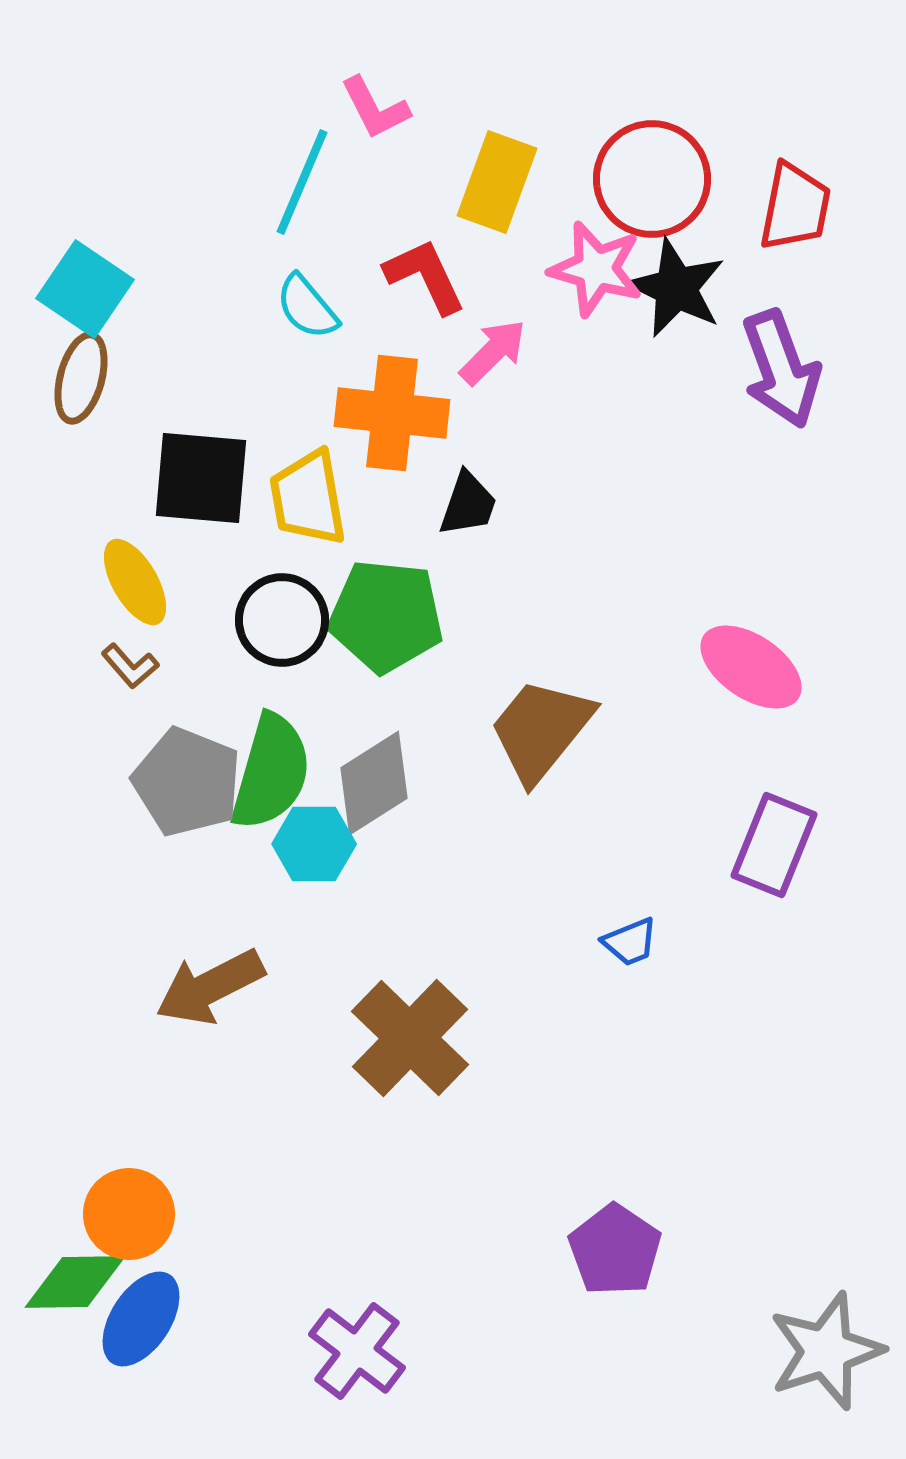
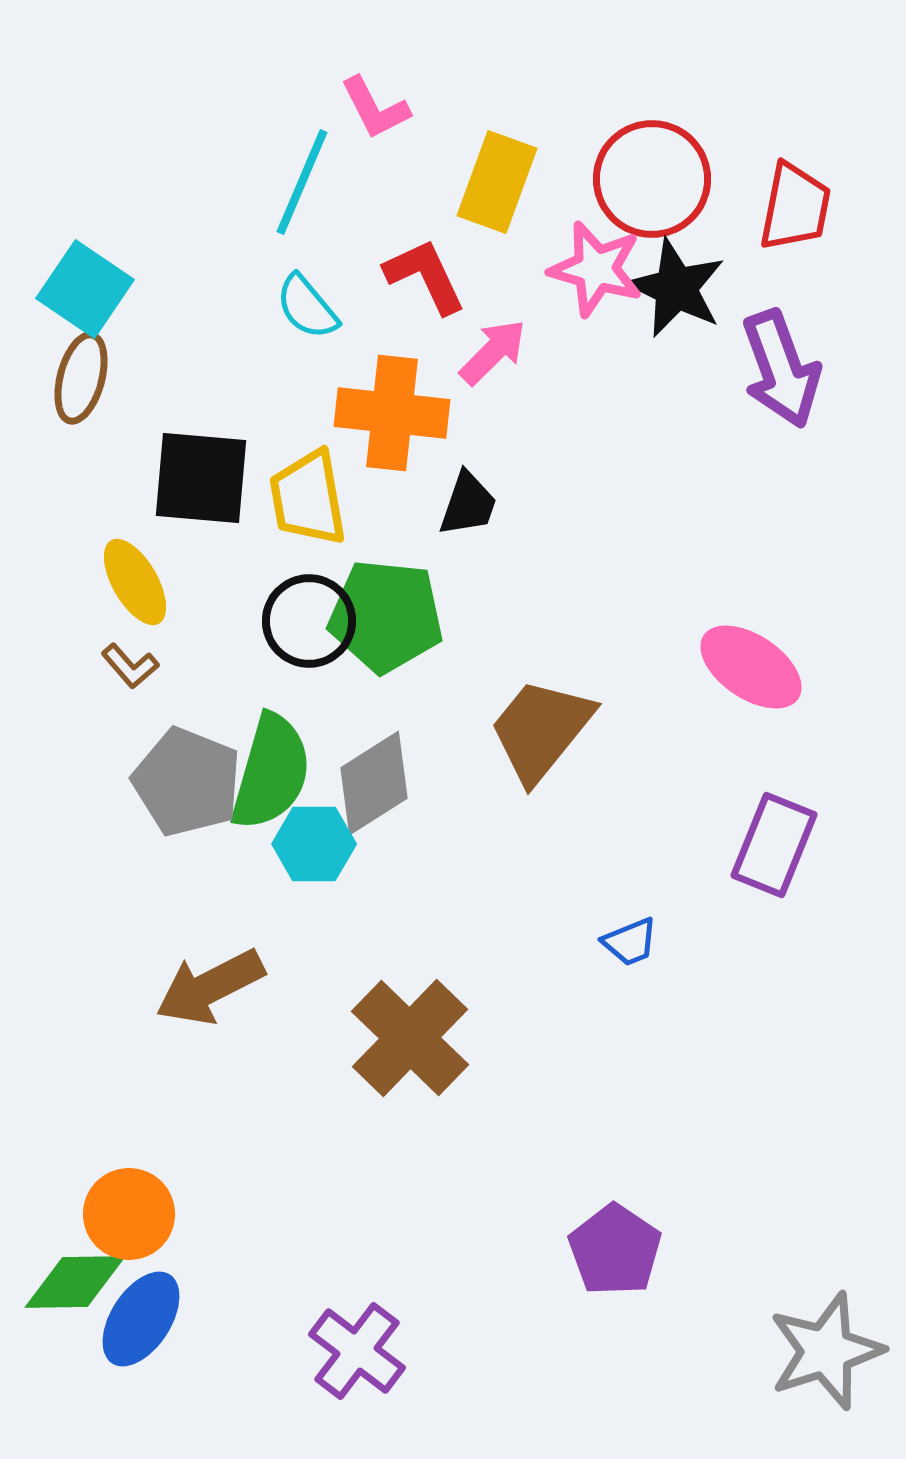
black circle: moved 27 px right, 1 px down
